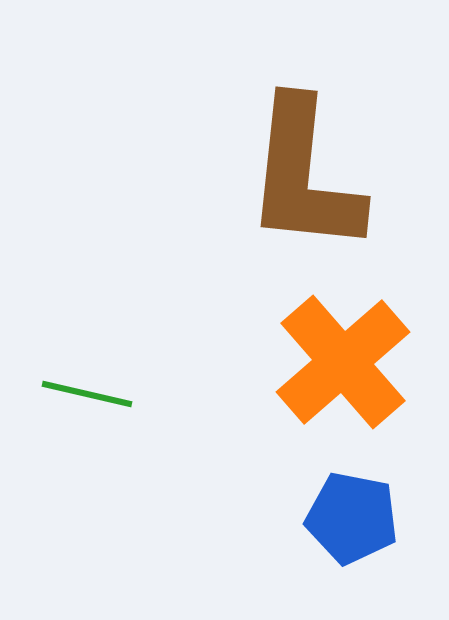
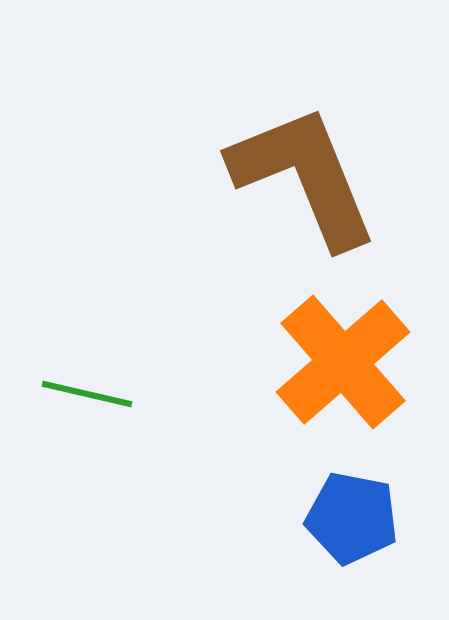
brown L-shape: rotated 152 degrees clockwise
